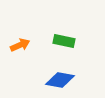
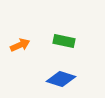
blue diamond: moved 1 px right, 1 px up; rotated 8 degrees clockwise
